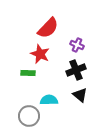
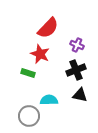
green rectangle: rotated 16 degrees clockwise
black triangle: rotated 28 degrees counterclockwise
